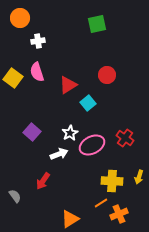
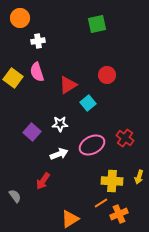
white star: moved 10 px left, 9 px up; rotated 28 degrees clockwise
